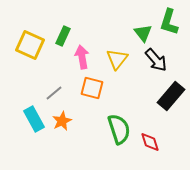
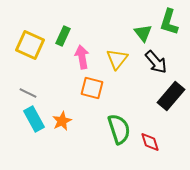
black arrow: moved 2 px down
gray line: moved 26 px left; rotated 66 degrees clockwise
